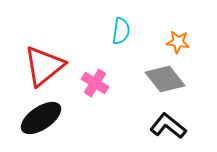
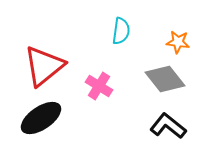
pink cross: moved 4 px right, 3 px down
